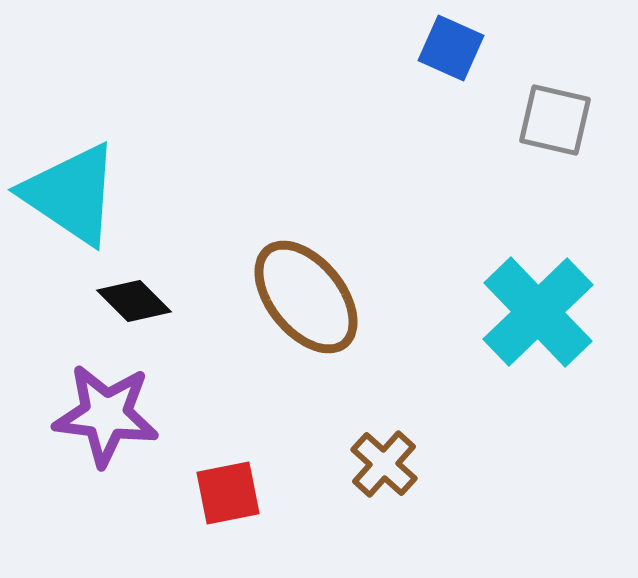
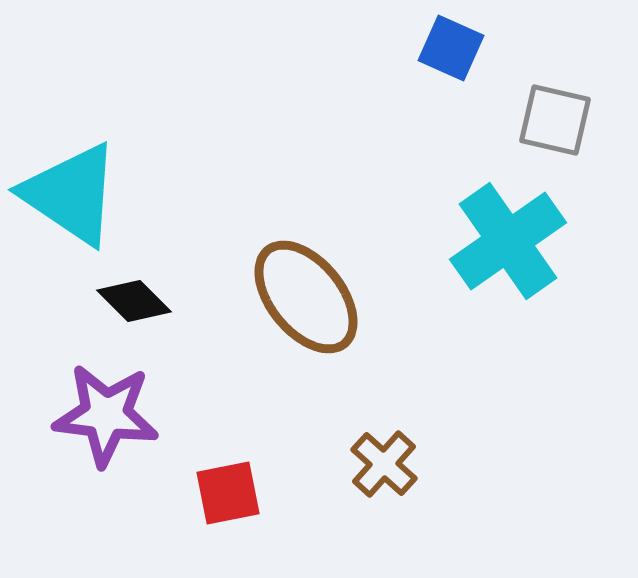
cyan cross: moved 30 px left, 71 px up; rotated 9 degrees clockwise
